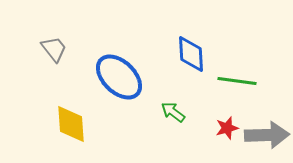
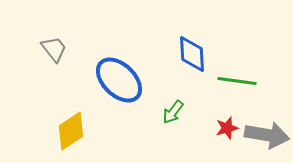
blue diamond: moved 1 px right
blue ellipse: moved 3 px down
green arrow: rotated 90 degrees counterclockwise
yellow diamond: moved 7 px down; rotated 60 degrees clockwise
gray arrow: rotated 12 degrees clockwise
